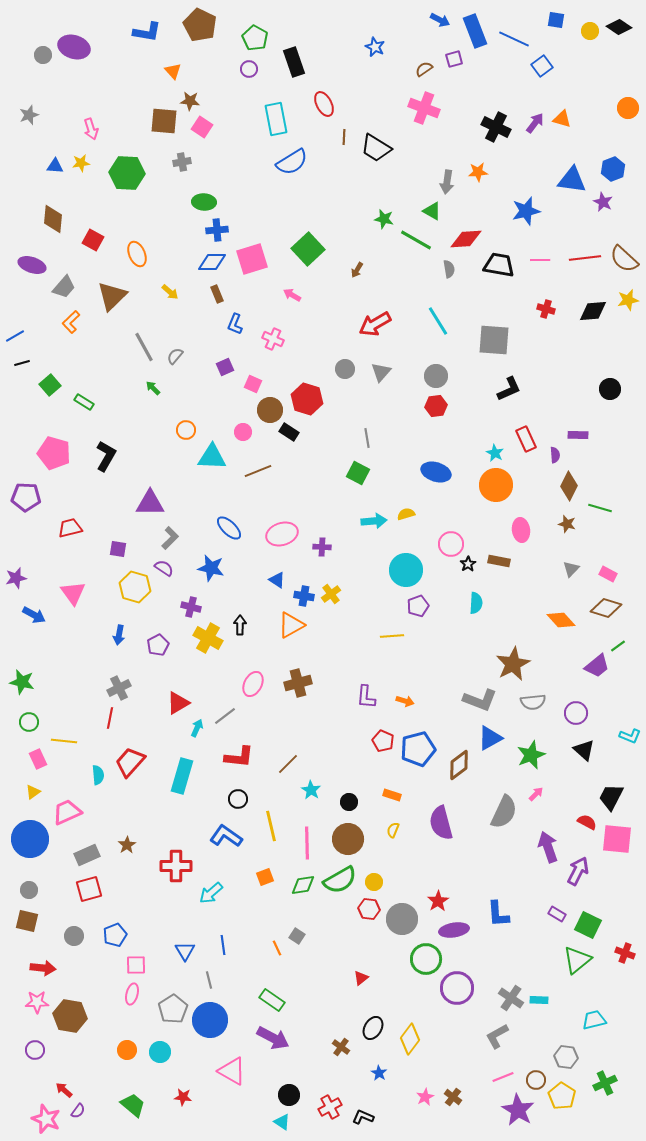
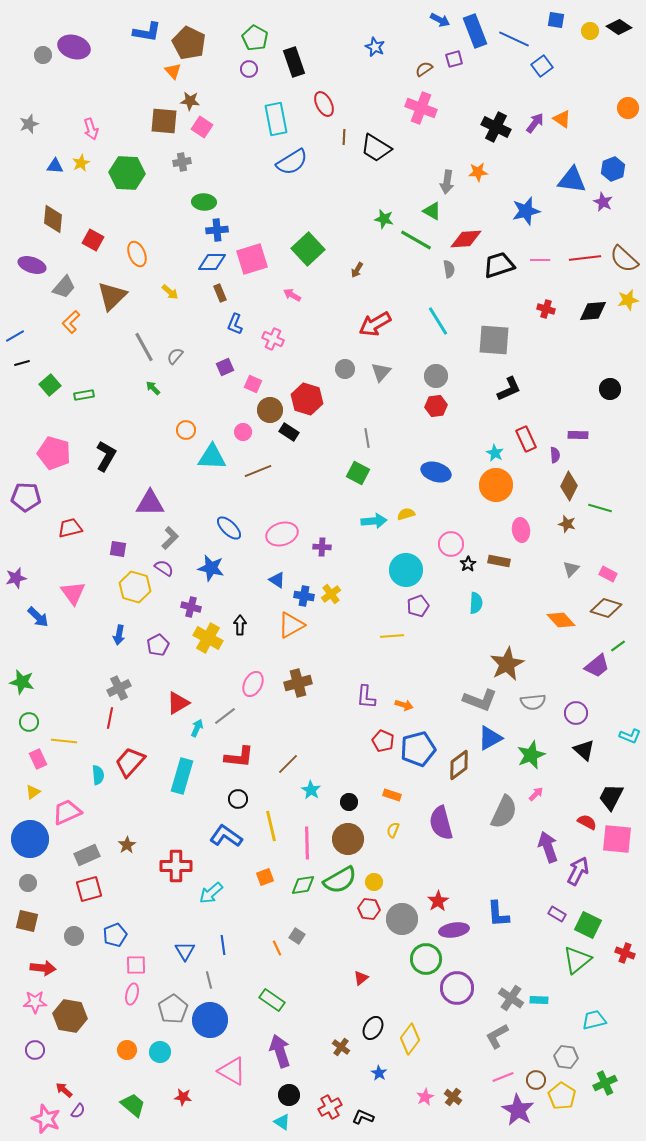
brown pentagon at (200, 25): moved 11 px left, 18 px down
pink cross at (424, 108): moved 3 px left
gray star at (29, 115): moved 9 px down
orange triangle at (562, 119): rotated 18 degrees clockwise
yellow star at (81, 163): rotated 18 degrees counterclockwise
black trapezoid at (499, 265): rotated 28 degrees counterclockwise
brown rectangle at (217, 294): moved 3 px right, 1 px up
green rectangle at (84, 402): moved 7 px up; rotated 42 degrees counterclockwise
blue arrow at (34, 615): moved 4 px right, 2 px down; rotated 15 degrees clockwise
brown star at (513, 664): moved 6 px left
orange arrow at (405, 701): moved 1 px left, 4 px down
gray circle at (29, 890): moved 1 px left, 7 px up
pink star at (37, 1002): moved 2 px left
purple arrow at (273, 1038): moved 7 px right, 13 px down; rotated 136 degrees counterclockwise
